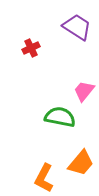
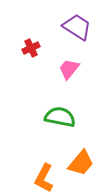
pink trapezoid: moved 15 px left, 22 px up
